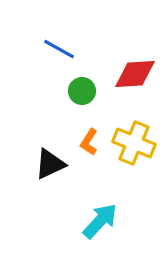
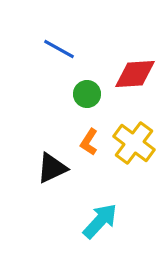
green circle: moved 5 px right, 3 px down
yellow cross: rotated 15 degrees clockwise
black triangle: moved 2 px right, 4 px down
